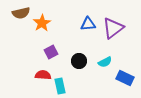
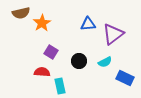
purple triangle: moved 6 px down
purple square: rotated 32 degrees counterclockwise
red semicircle: moved 1 px left, 3 px up
